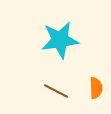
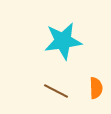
cyan star: moved 3 px right, 1 px down
